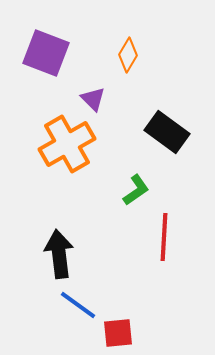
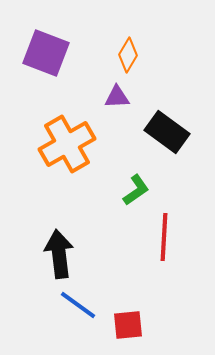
purple triangle: moved 24 px right, 2 px up; rotated 48 degrees counterclockwise
red square: moved 10 px right, 8 px up
